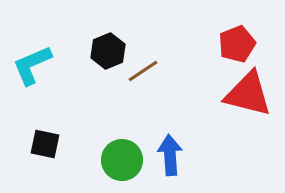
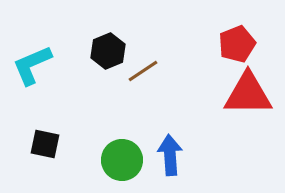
red triangle: rotated 14 degrees counterclockwise
